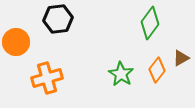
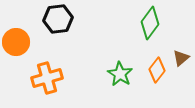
brown triangle: rotated 12 degrees counterclockwise
green star: moved 1 px left
